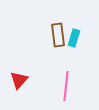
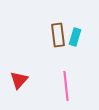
cyan rectangle: moved 1 px right, 1 px up
pink line: rotated 12 degrees counterclockwise
